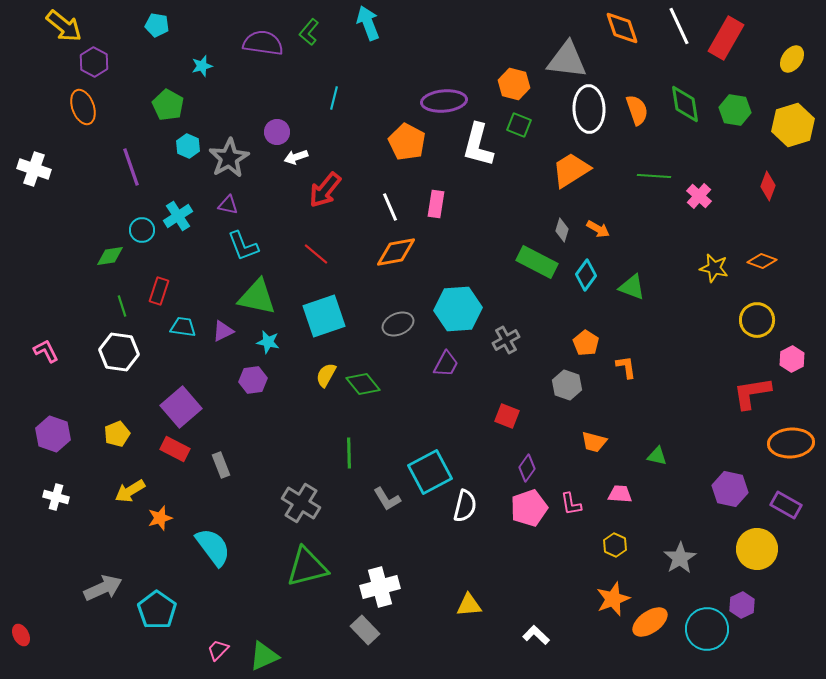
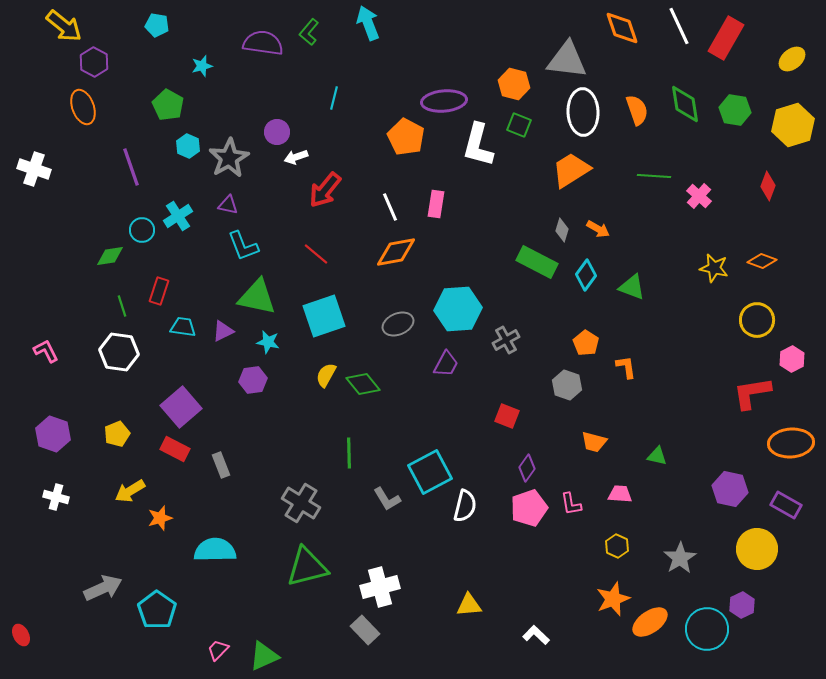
yellow ellipse at (792, 59): rotated 16 degrees clockwise
white ellipse at (589, 109): moved 6 px left, 3 px down
orange pentagon at (407, 142): moved 1 px left, 5 px up
yellow hexagon at (615, 545): moved 2 px right, 1 px down
cyan semicircle at (213, 547): moved 2 px right, 3 px down; rotated 54 degrees counterclockwise
